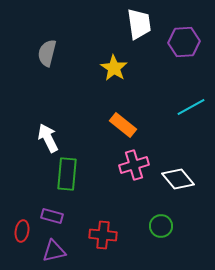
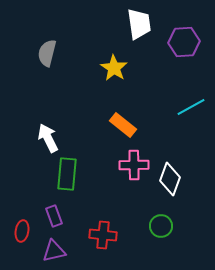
pink cross: rotated 16 degrees clockwise
white diamond: moved 8 px left; rotated 60 degrees clockwise
purple rectangle: moved 2 px right; rotated 55 degrees clockwise
